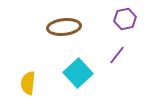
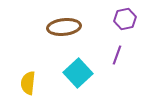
purple line: rotated 18 degrees counterclockwise
